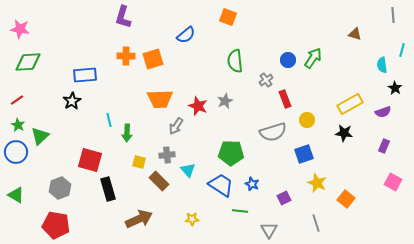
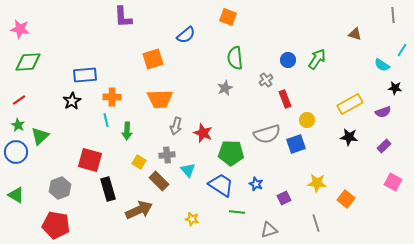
purple L-shape at (123, 17): rotated 20 degrees counterclockwise
cyan line at (402, 50): rotated 16 degrees clockwise
orange cross at (126, 56): moved 14 px left, 41 px down
green arrow at (313, 58): moved 4 px right, 1 px down
green semicircle at (235, 61): moved 3 px up
cyan semicircle at (382, 65): rotated 49 degrees counterclockwise
black star at (395, 88): rotated 24 degrees counterclockwise
red line at (17, 100): moved 2 px right
gray star at (225, 101): moved 13 px up
red star at (198, 106): moved 5 px right, 27 px down
cyan line at (109, 120): moved 3 px left
gray arrow at (176, 126): rotated 18 degrees counterclockwise
gray semicircle at (273, 132): moved 6 px left, 2 px down
green arrow at (127, 133): moved 2 px up
black star at (344, 133): moved 5 px right, 4 px down
purple rectangle at (384, 146): rotated 24 degrees clockwise
blue square at (304, 154): moved 8 px left, 10 px up
yellow square at (139, 162): rotated 16 degrees clockwise
yellow star at (317, 183): rotated 18 degrees counterclockwise
blue star at (252, 184): moved 4 px right
green line at (240, 211): moved 3 px left, 1 px down
brown arrow at (139, 219): moved 9 px up
yellow star at (192, 219): rotated 16 degrees clockwise
gray triangle at (269, 230): rotated 42 degrees clockwise
